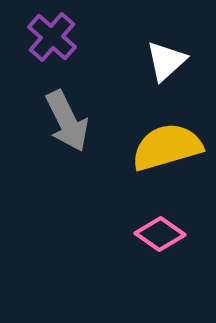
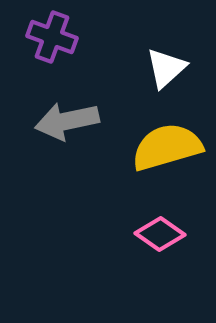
purple cross: rotated 21 degrees counterclockwise
white triangle: moved 7 px down
gray arrow: rotated 104 degrees clockwise
